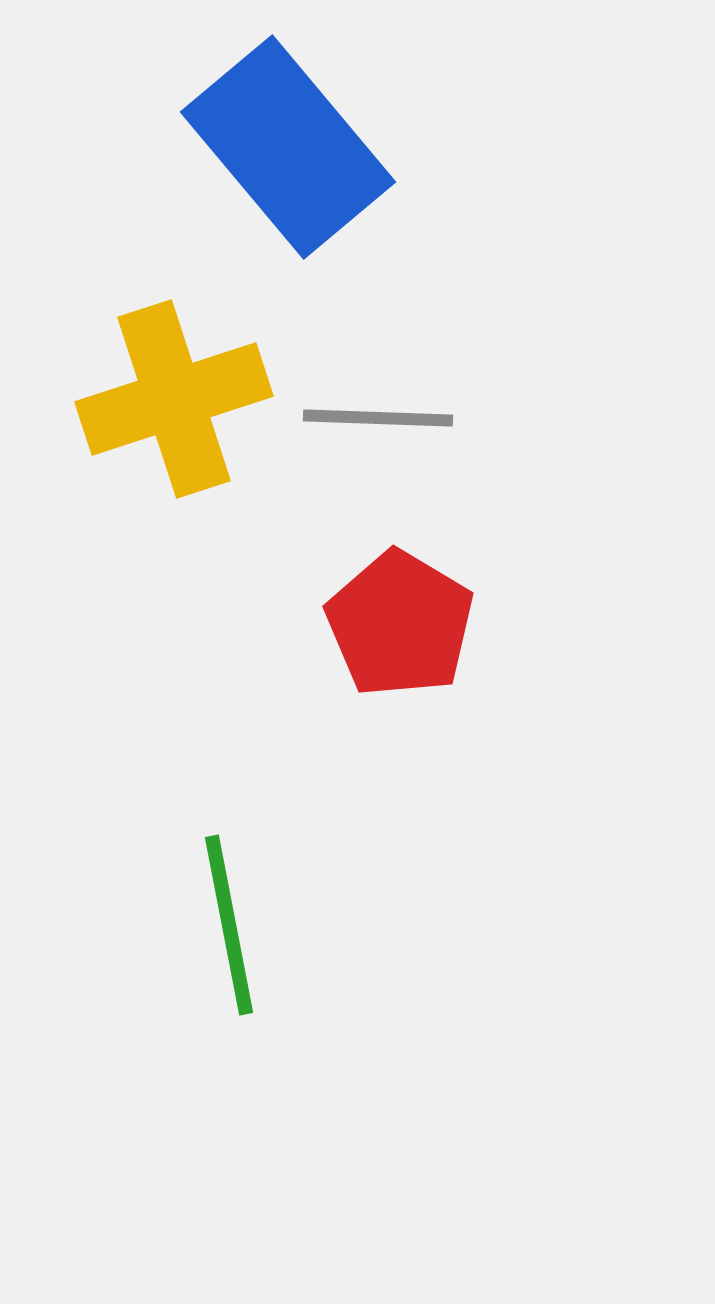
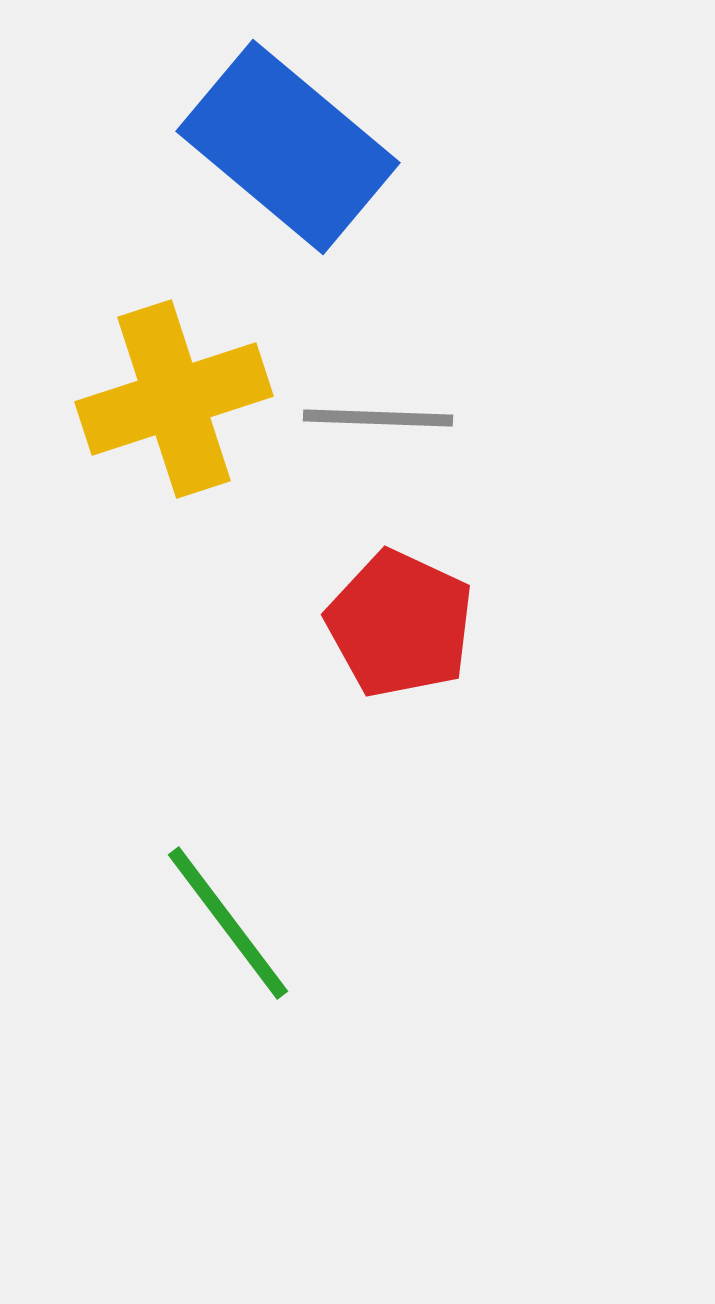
blue rectangle: rotated 10 degrees counterclockwise
red pentagon: rotated 6 degrees counterclockwise
green line: moved 1 px left, 2 px up; rotated 26 degrees counterclockwise
